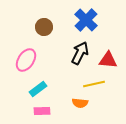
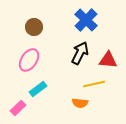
brown circle: moved 10 px left
pink ellipse: moved 3 px right
pink rectangle: moved 24 px left, 3 px up; rotated 42 degrees counterclockwise
